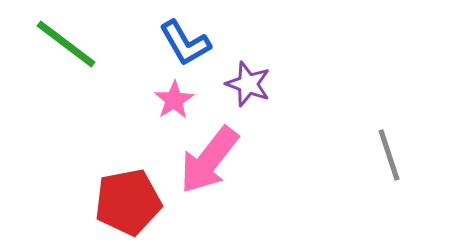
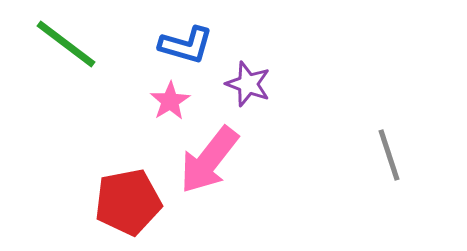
blue L-shape: moved 1 px right, 2 px down; rotated 44 degrees counterclockwise
pink star: moved 4 px left, 1 px down
